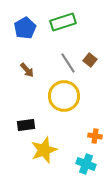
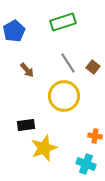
blue pentagon: moved 11 px left, 3 px down
brown square: moved 3 px right, 7 px down
yellow star: moved 2 px up
